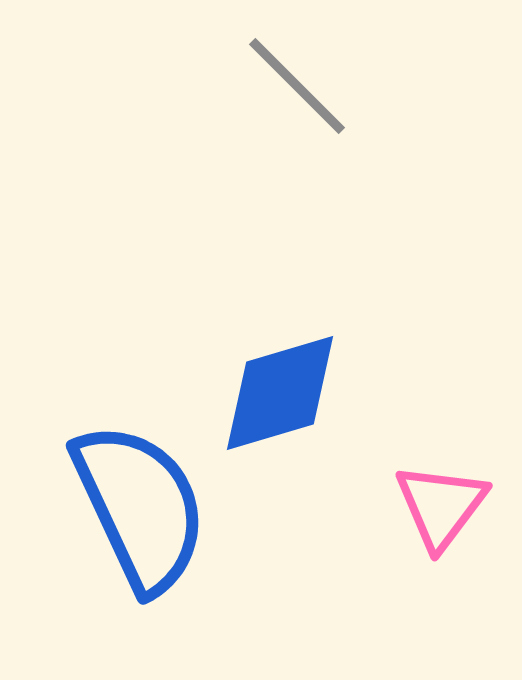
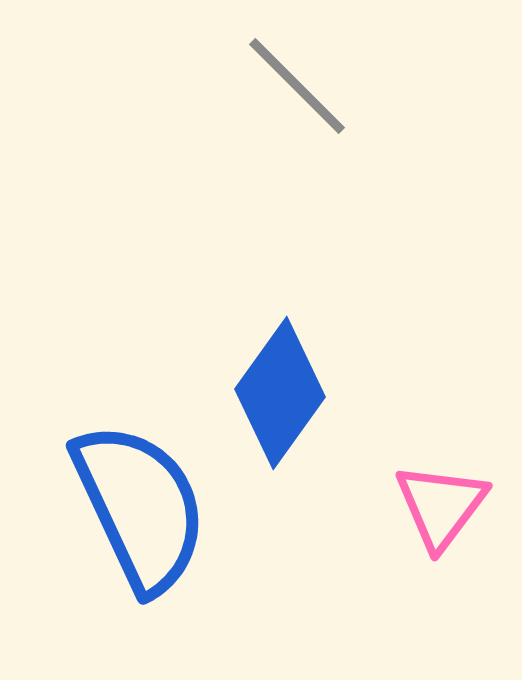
blue diamond: rotated 38 degrees counterclockwise
